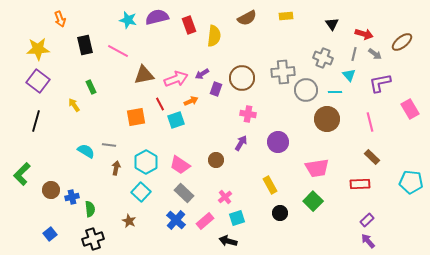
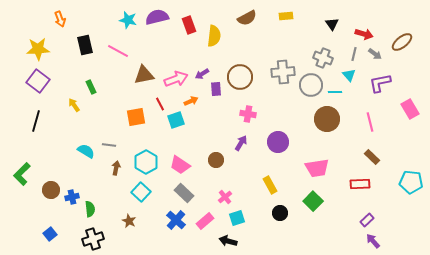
brown circle at (242, 78): moved 2 px left, 1 px up
purple rectangle at (216, 89): rotated 24 degrees counterclockwise
gray circle at (306, 90): moved 5 px right, 5 px up
purple arrow at (368, 241): moved 5 px right
